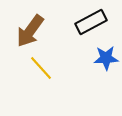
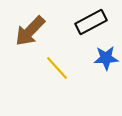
brown arrow: rotated 8 degrees clockwise
yellow line: moved 16 px right
